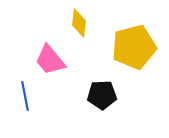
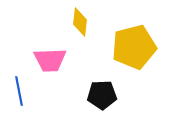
yellow diamond: moved 1 px right, 1 px up
pink trapezoid: rotated 52 degrees counterclockwise
blue line: moved 6 px left, 5 px up
